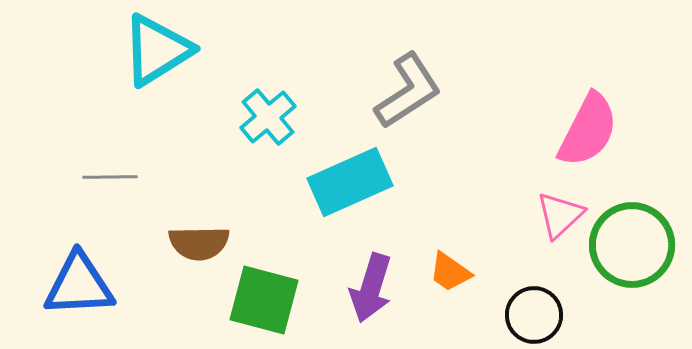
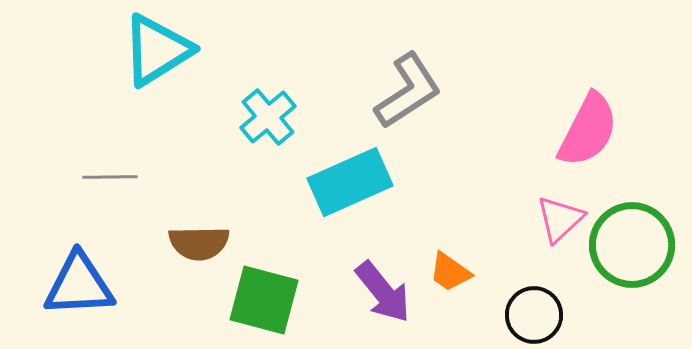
pink triangle: moved 4 px down
purple arrow: moved 12 px right, 4 px down; rotated 56 degrees counterclockwise
